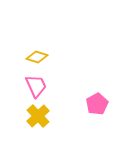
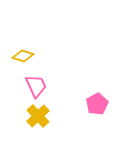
yellow diamond: moved 14 px left, 1 px up
